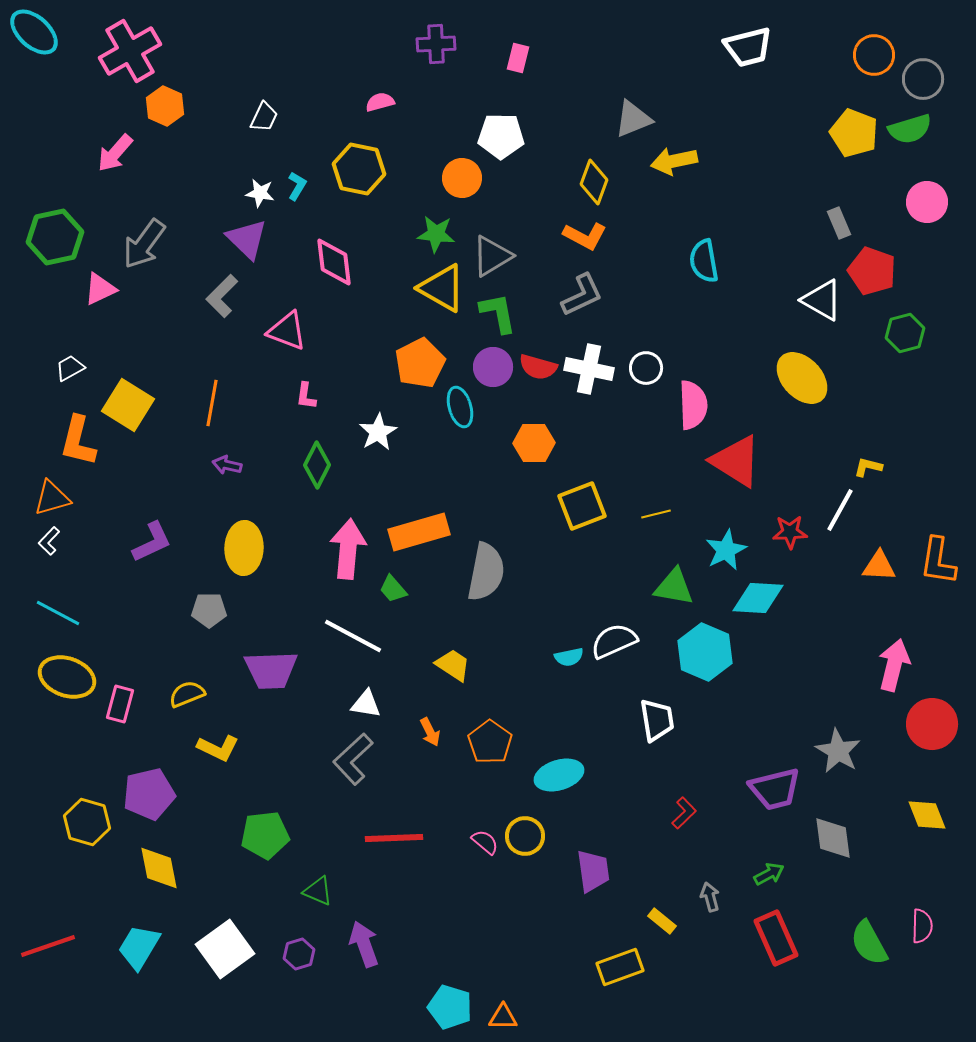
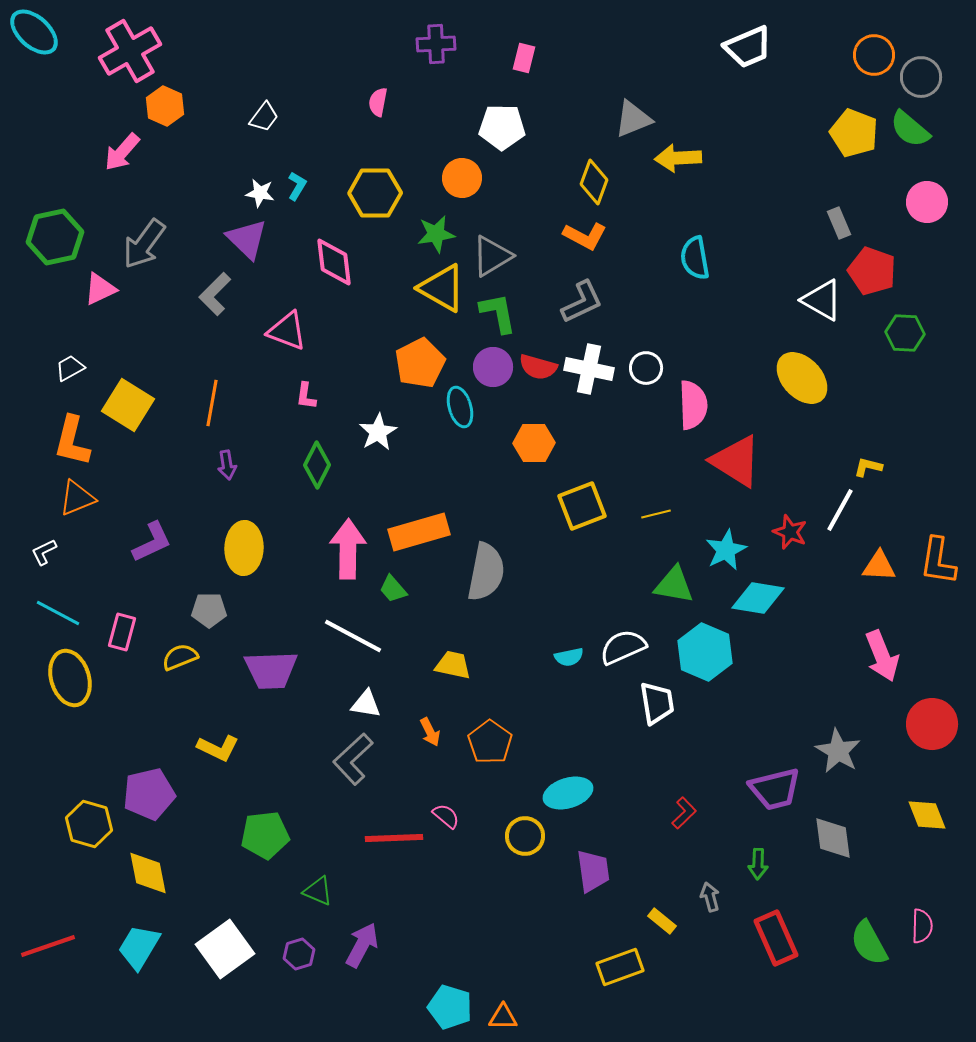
white trapezoid at (748, 47): rotated 9 degrees counterclockwise
pink rectangle at (518, 58): moved 6 px right
gray circle at (923, 79): moved 2 px left, 2 px up
pink semicircle at (380, 102): moved 2 px left; rotated 64 degrees counterclockwise
white trapezoid at (264, 117): rotated 12 degrees clockwise
green semicircle at (910, 129): rotated 57 degrees clockwise
white pentagon at (501, 136): moved 1 px right, 9 px up
pink arrow at (115, 153): moved 7 px right, 1 px up
yellow arrow at (674, 161): moved 4 px right, 3 px up; rotated 9 degrees clockwise
yellow hexagon at (359, 169): moved 16 px right, 24 px down; rotated 12 degrees counterclockwise
green star at (436, 234): rotated 15 degrees counterclockwise
cyan semicircle at (704, 261): moved 9 px left, 3 px up
gray L-shape at (582, 295): moved 7 px down
gray L-shape at (222, 296): moved 7 px left, 2 px up
green hexagon at (905, 333): rotated 18 degrees clockwise
orange L-shape at (78, 441): moved 6 px left
purple arrow at (227, 465): rotated 112 degrees counterclockwise
orange triangle at (52, 498): moved 25 px right; rotated 6 degrees counterclockwise
red star at (790, 532): rotated 24 degrees clockwise
white L-shape at (49, 541): moved 5 px left, 11 px down; rotated 20 degrees clockwise
pink arrow at (348, 549): rotated 4 degrees counterclockwise
green triangle at (674, 587): moved 2 px up
cyan diamond at (758, 598): rotated 6 degrees clockwise
white semicircle at (614, 641): moved 9 px right, 6 px down
yellow trapezoid at (453, 665): rotated 21 degrees counterclockwise
pink arrow at (894, 665): moved 12 px left, 9 px up; rotated 144 degrees clockwise
yellow ellipse at (67, 677): moved 3 px right, 1 px down; rotated 54 degrees clockwise
yellow semicircle at (187, 694): moved 7 px left, 37 px up
pink rectangle at (120, 704): moved 2 px right, 72 px up
white trapezoid at (657, 720): moved 17 px up
cyan ellipse at (559, 775): moved 9 px right, 18 px down
yellow hexagon at (87, 822): moved 2 px right, 2 px down
pink semicircle at (485, 842): moved 39 px left, 26 px up
yellow diamond at (159, 868): moved 11 px left, 5 px down
green arrow at (769, 874): moved 11 px left, 10 px up; rotated 120 degrees clockwise
purple arrow at (364, 944): moved 2 px left, 1 px down; rotated 48 degrees clockwise
